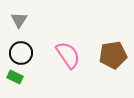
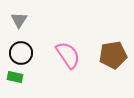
green rectangle: rotated 14 degrees counterclockwise
